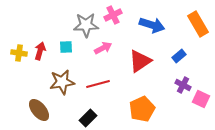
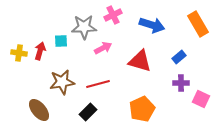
gray star: moved 2 px left, 2 px down
cyan square: moved 5 px left, 6 px up
blue rectangle: moved 1 px down
red triangle: rotated 50 degrees clockwise
purple cross: moved 2 px left, 2 px up; rotated 28 degrees counterclockwise
black rectangle: moved 6 px up
